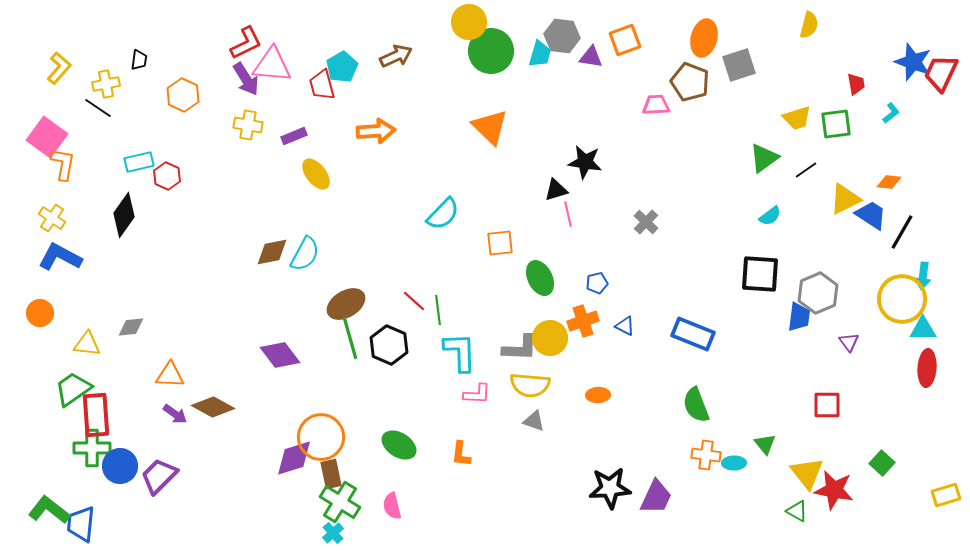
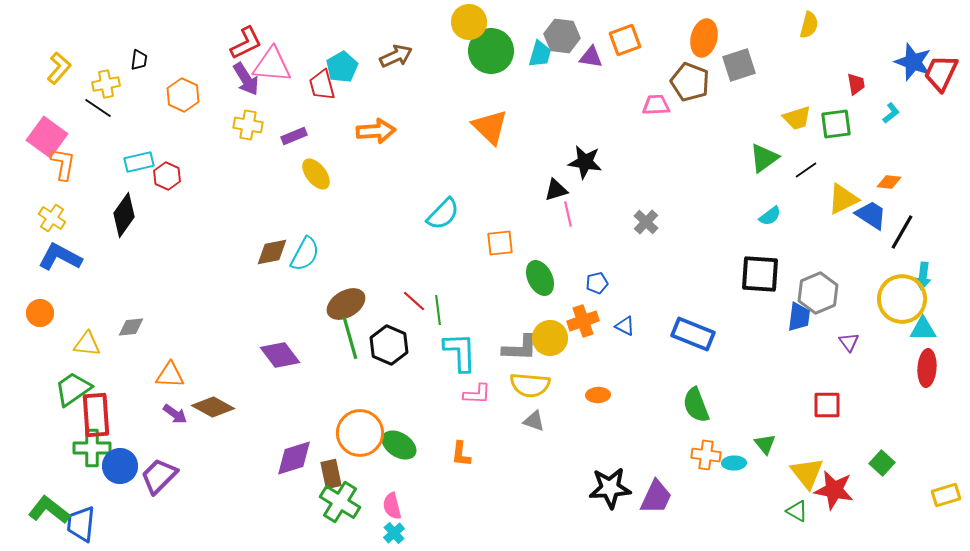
yellow triangle at (845, 199): moved 2 px left
orange circle at (321, 437): moved 39 px right, 4 px up
cyan cross at (333, 533): moved 61 px right
